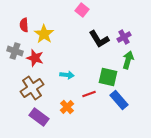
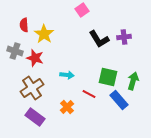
pink square: rotated 16 degrees clockwise
purple cross: rotated 24 degrees clockwise
green arrow: moved 5 px right, 21 px down
red line: rotated 48 degrees clockwise
purple rectangle: moved 4 px left
